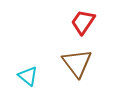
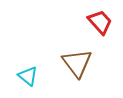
red trapezoid: moved 17 px right; rotated 104 degrees clockwise
